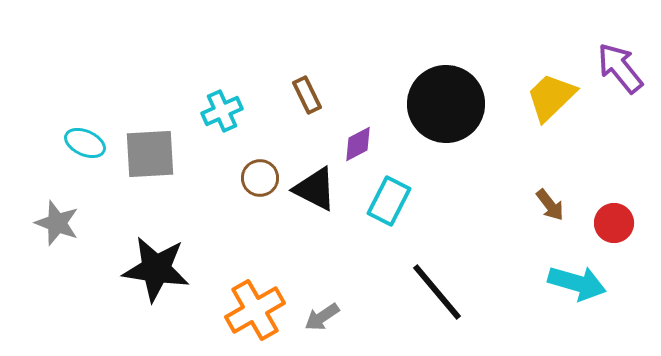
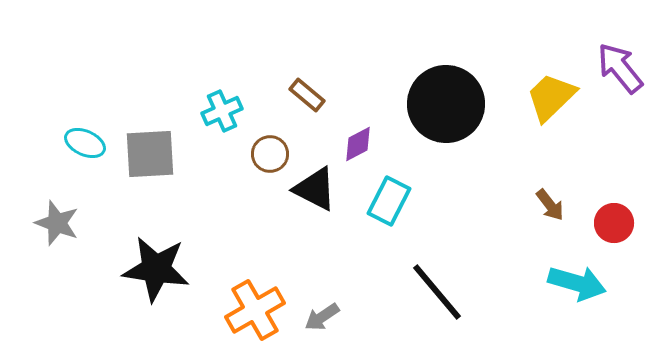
brown rectangle: rotated 24 degrees counterclockwise
brown circle: moved 10 px right, 24 px up
